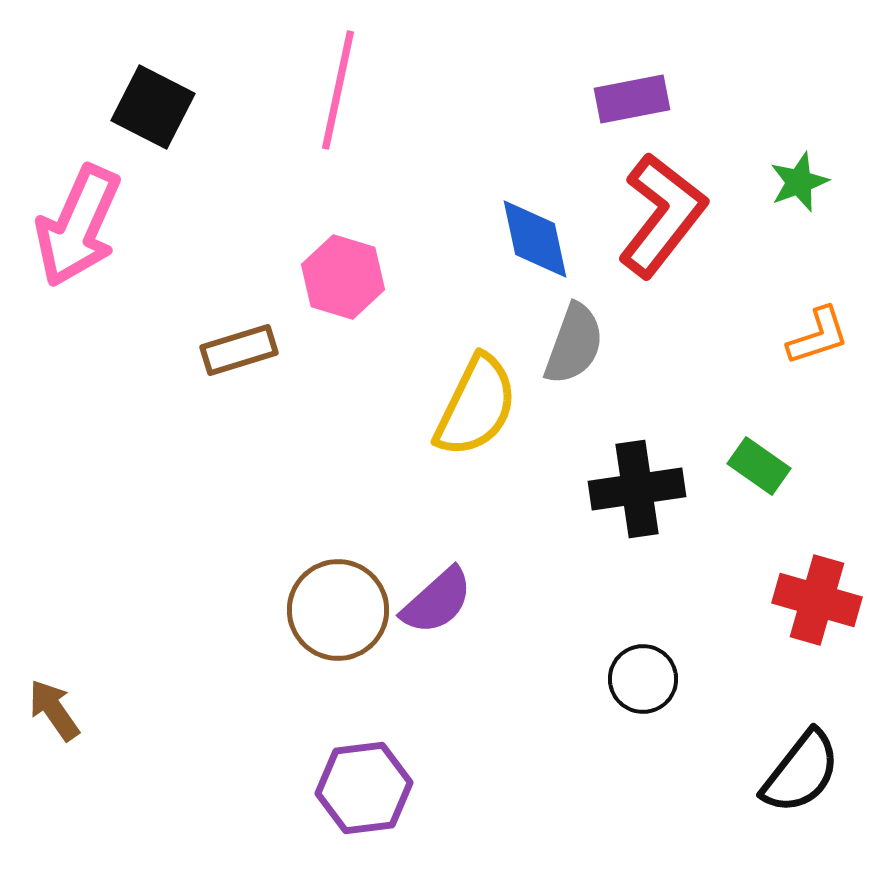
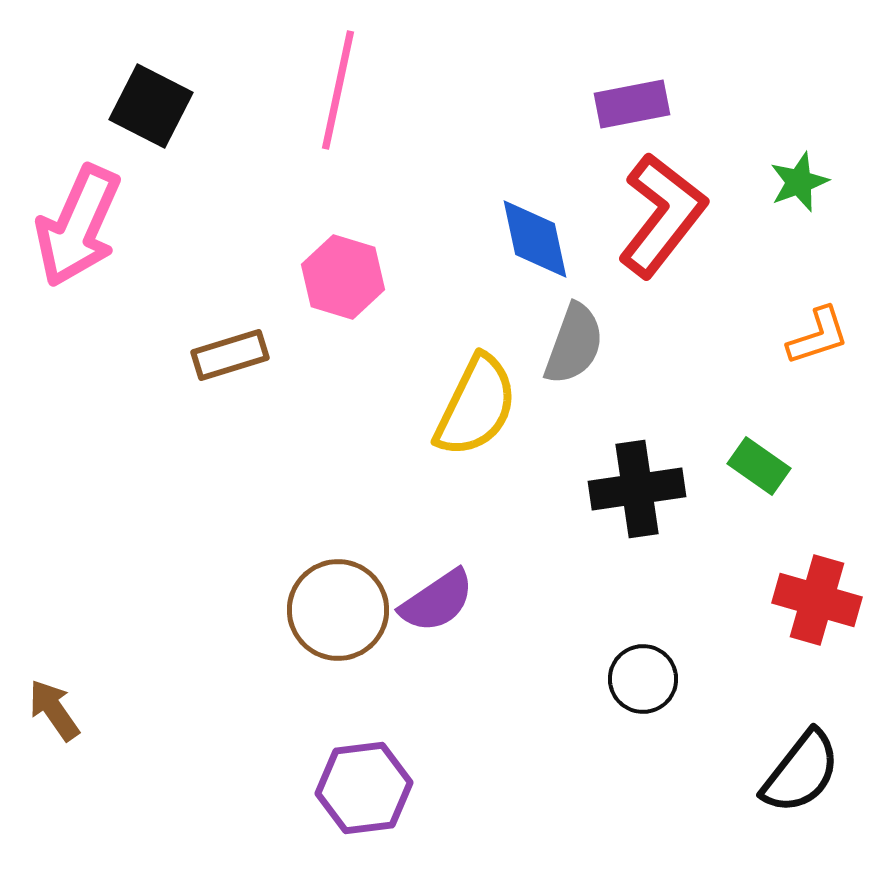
purple rectangle: moved 5 px down
black square: moved 2 px left, 1 px up
brown rectangle: moved 9 px left, 5 px down
purple semicircle: rotated 8 degrees clockwise
